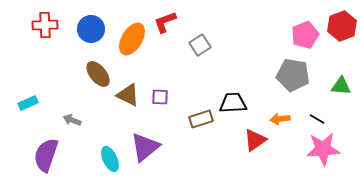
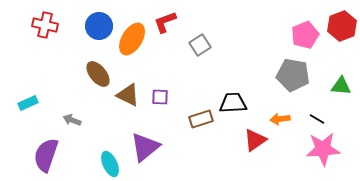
red cross: rotated 15 degrees clockwise
blue circle: moved 8 px right, 3 px up
cyan ellipse: moved 5 px down
